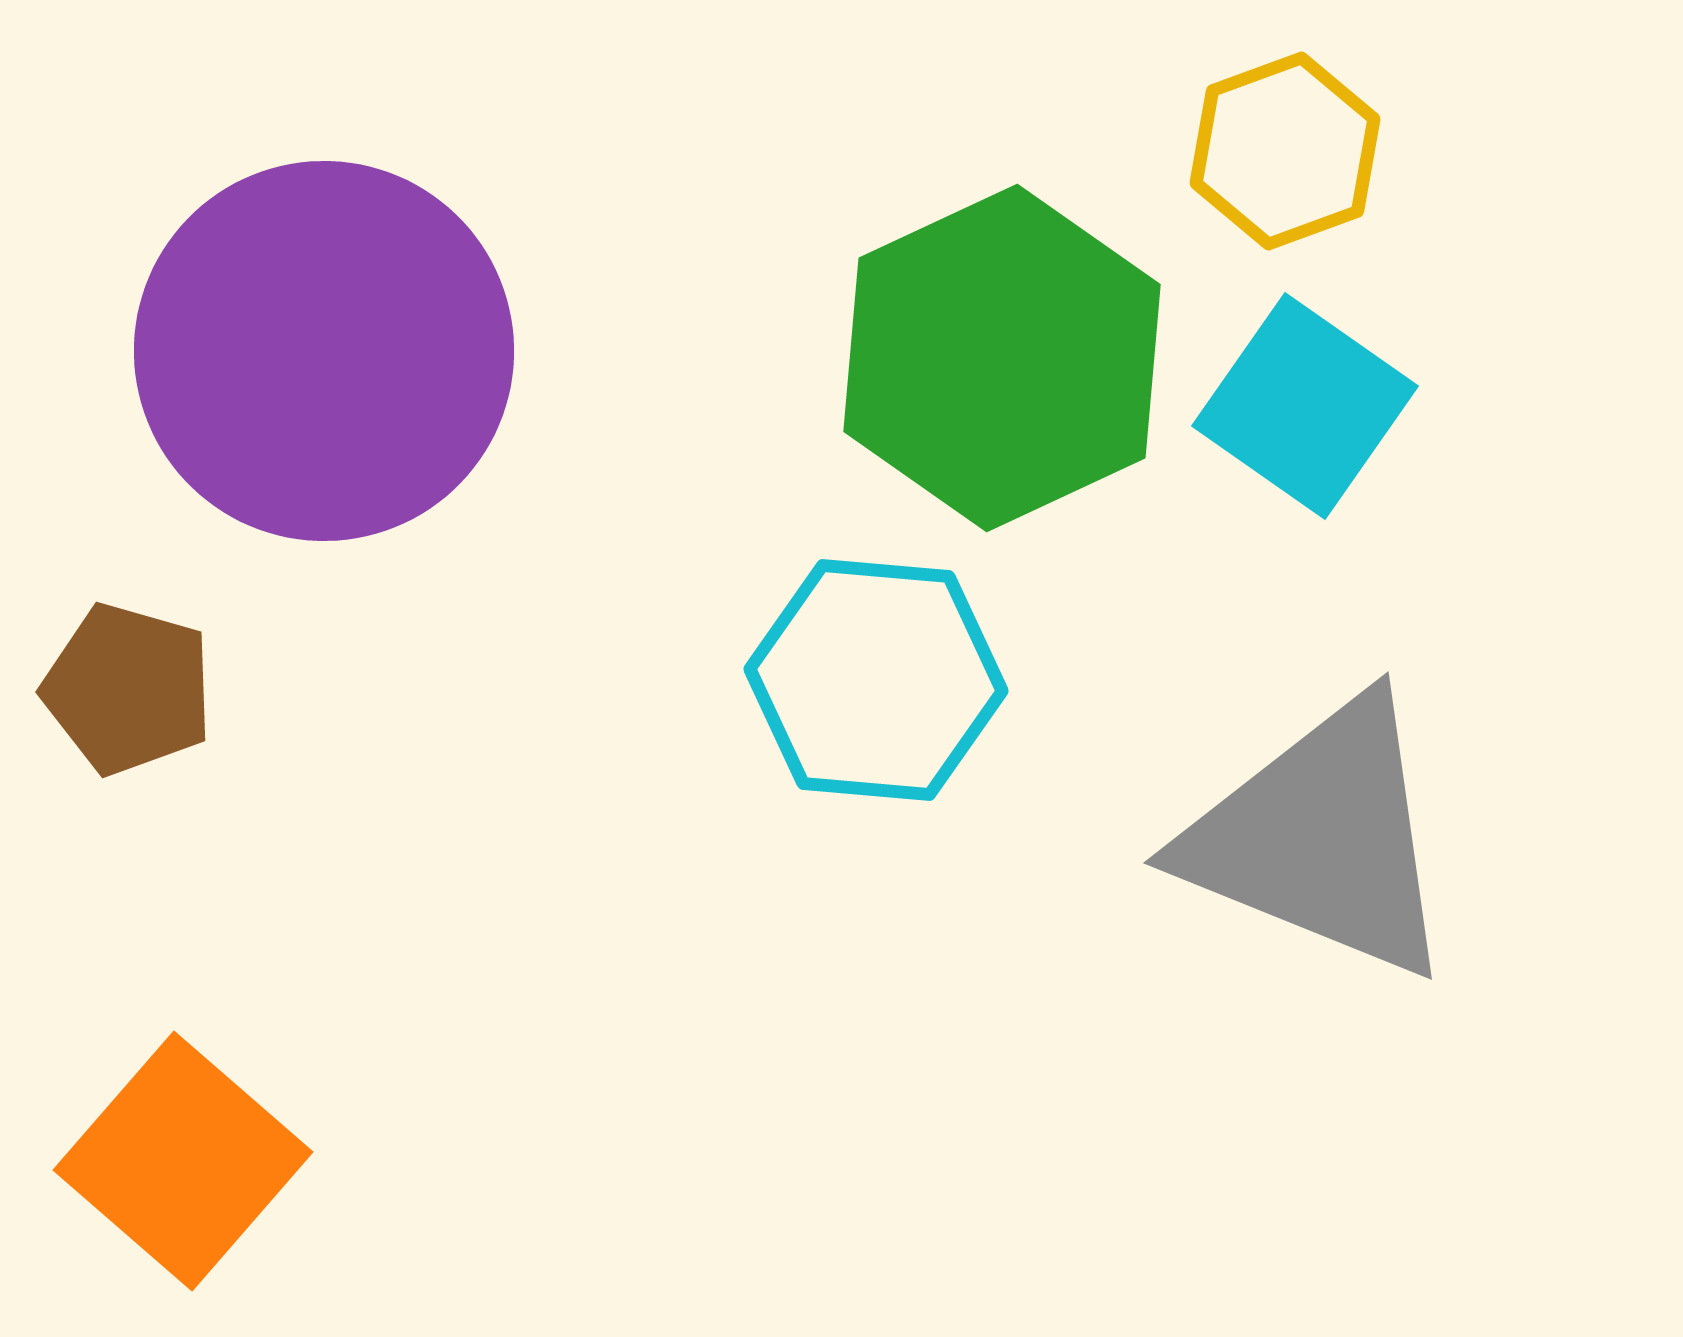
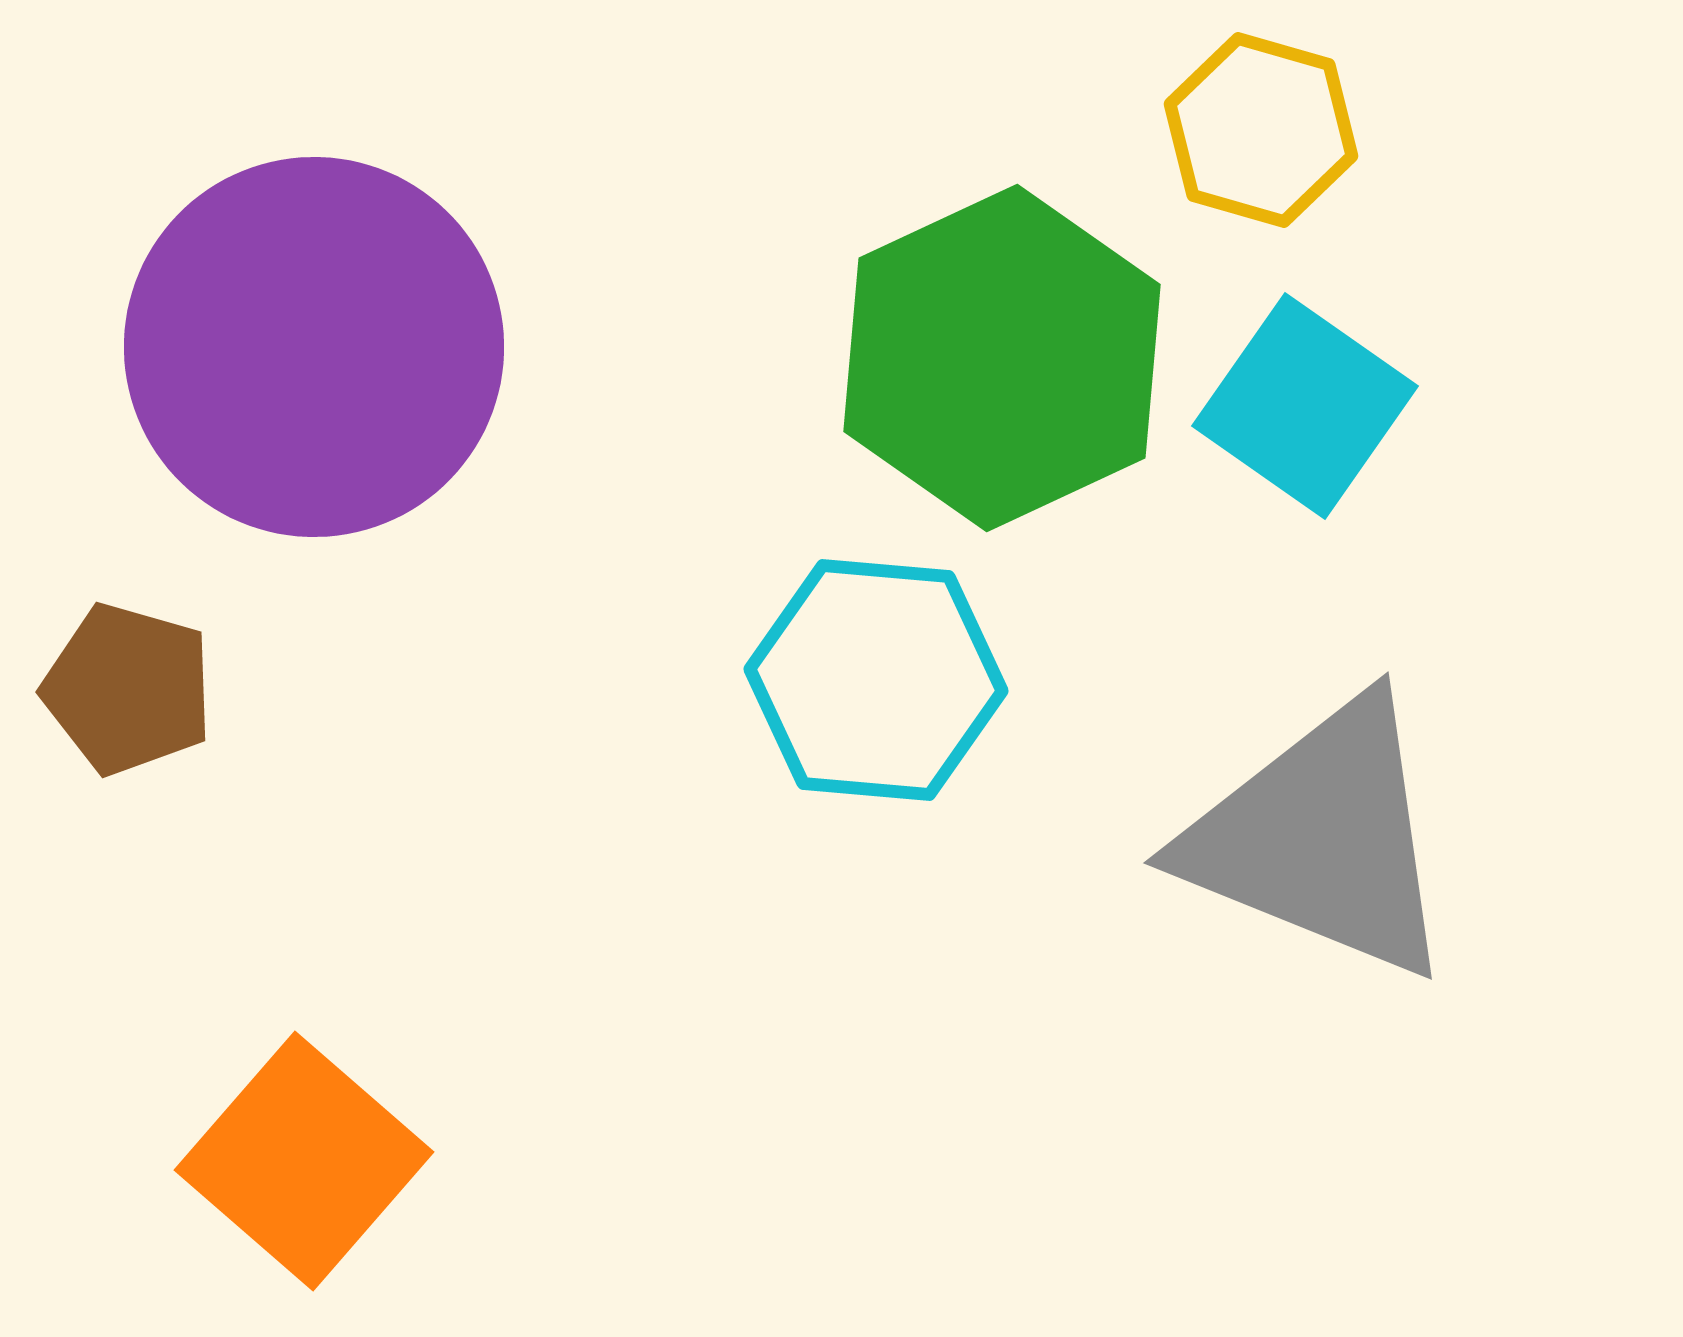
yellow hexagon: moved 24 px left, 21 px up; rotated 24 degrees counterclockwise
purple circle: moved 10 px left, 4 px up
orange square: moved 121 px right
